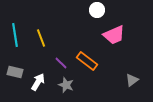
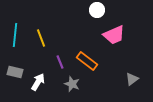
cyan line: rotated 15 degrees clockwise
purple line: moved 1 px left, 1 px up; rotated 24 degrees clockwise
gray triangle: moved 1 px up
gray star: moved 6 px right, 1 px up
